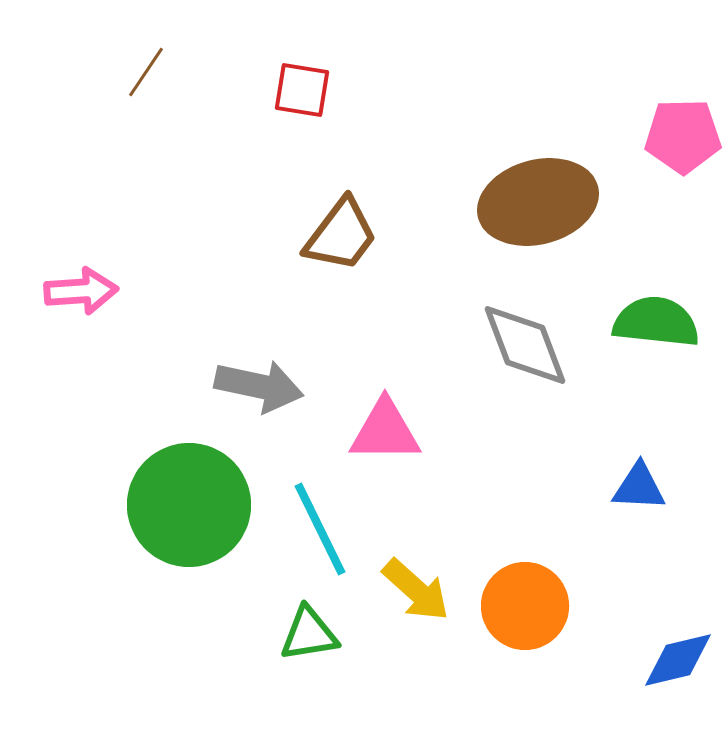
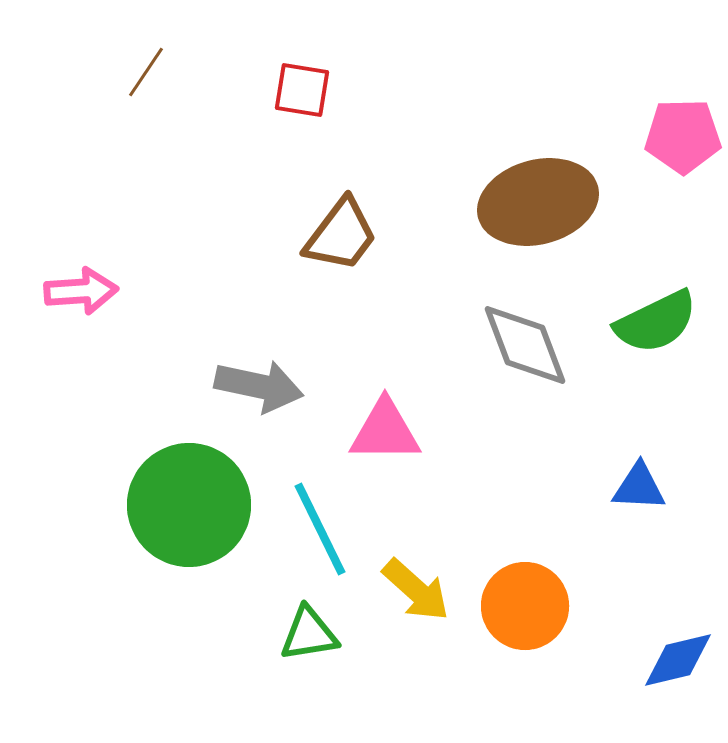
green semicircle: rotated 148 degrees clockwise
